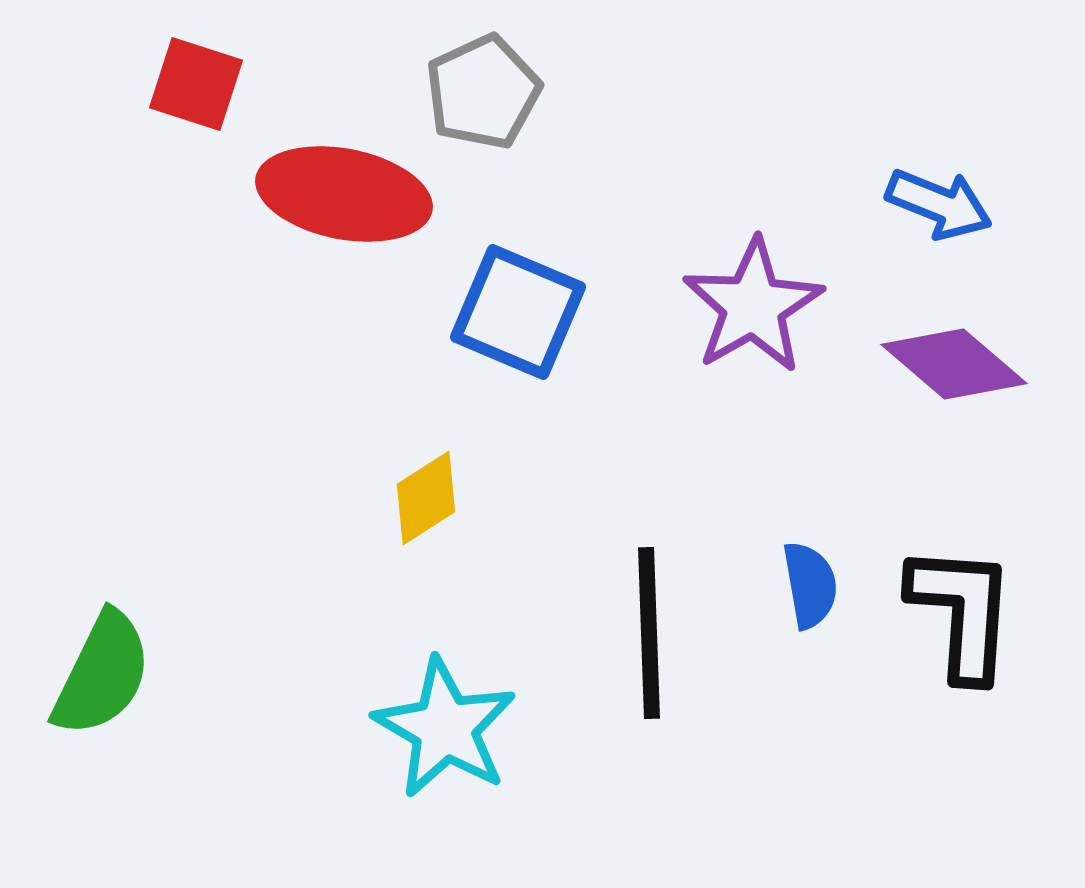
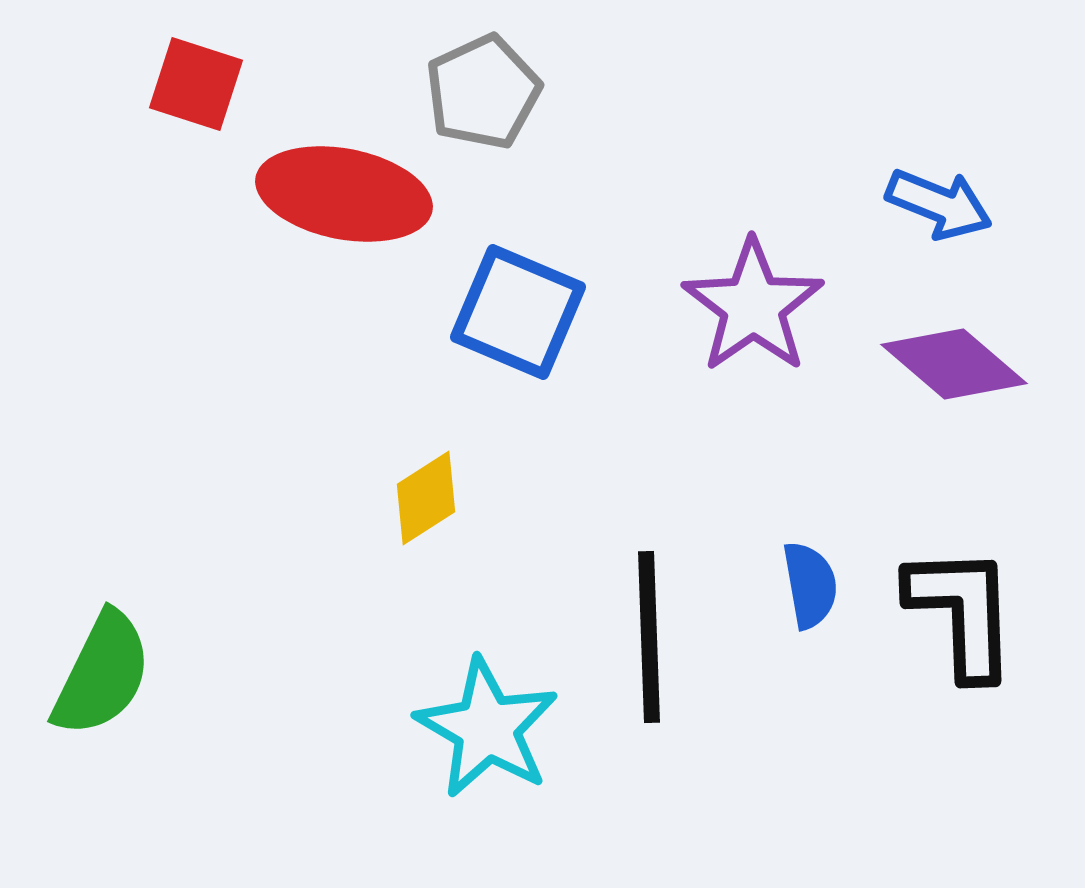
purple star: rotated 5 degrees counterclockwise
black L-shape: rotated 6 degrees counterclockwise
black line: moved 4 px down
cyan star: moved 42 px right
